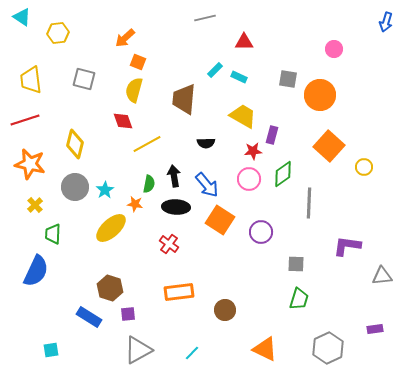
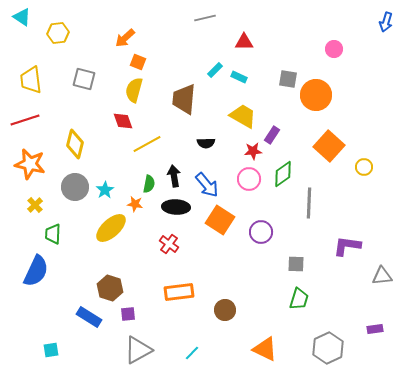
orange circle at (320, 95): moved 4 px left
purple rectangle at (272, 135): rotated 18 degrees clockwise
